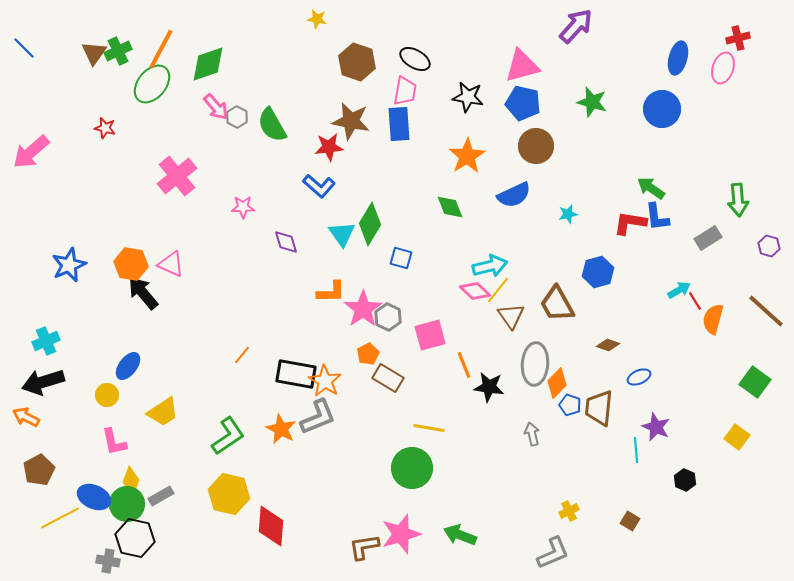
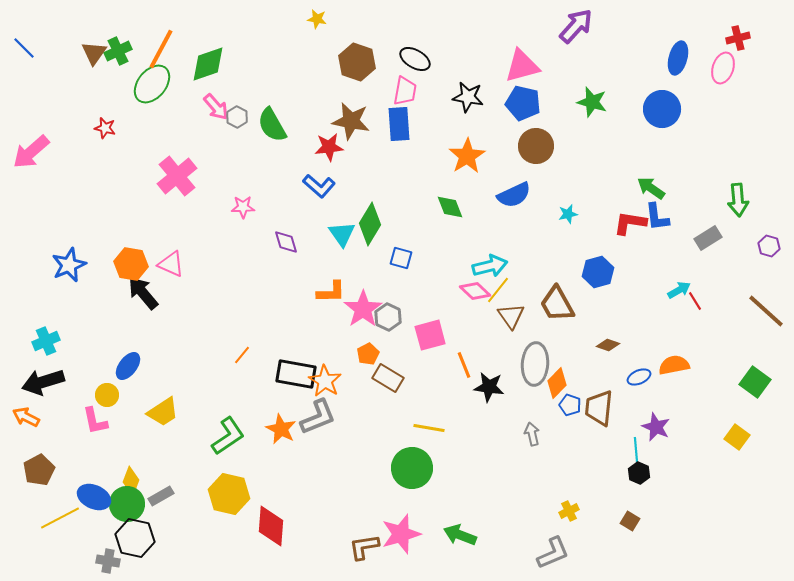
orange semicircle at (713, 319): moved 39 px left, 46 px down; rotated 64 degrees clockwise
pink L-shape at (114, 442): moved 19 px left, 21 px up
black hexagon at (685, 480): moved 46 px left, 7 px up
